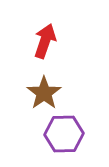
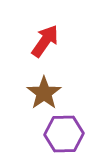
red arrow: rotated 16 degrees clockwise
